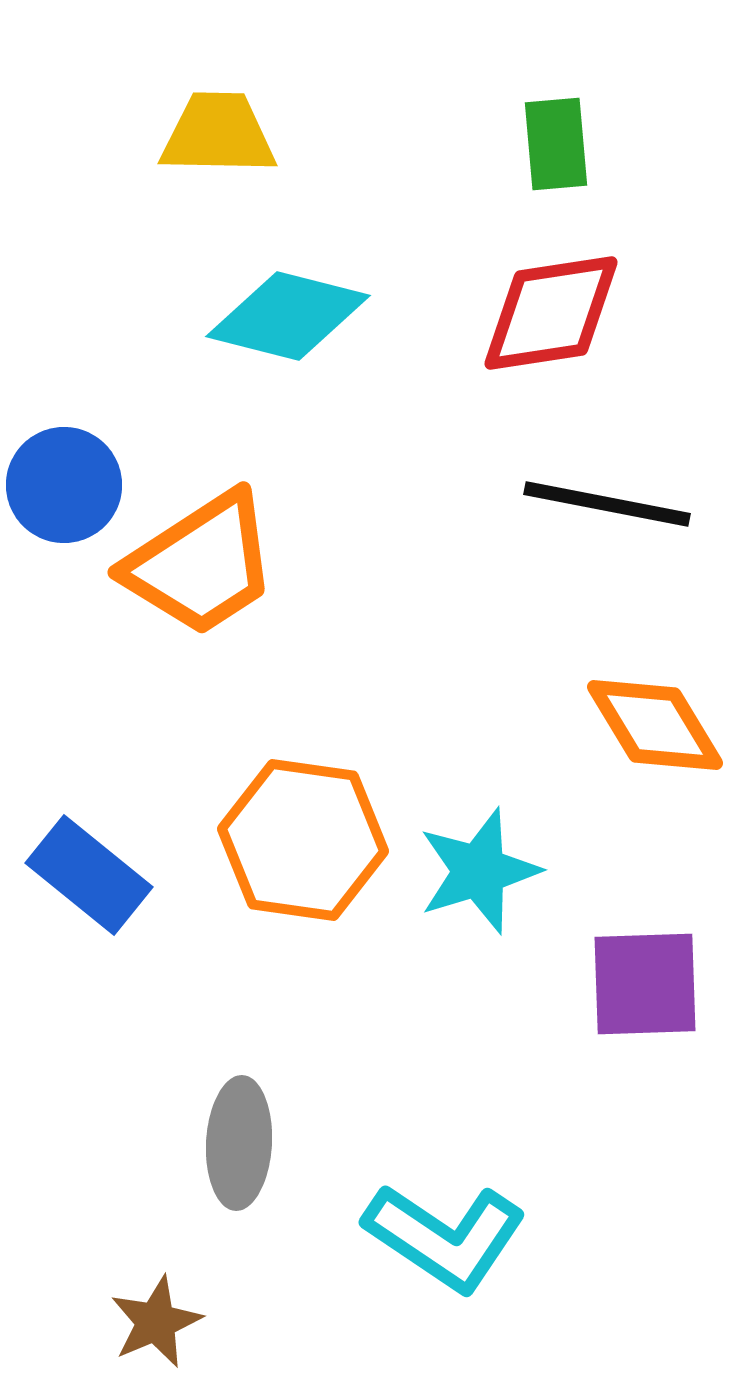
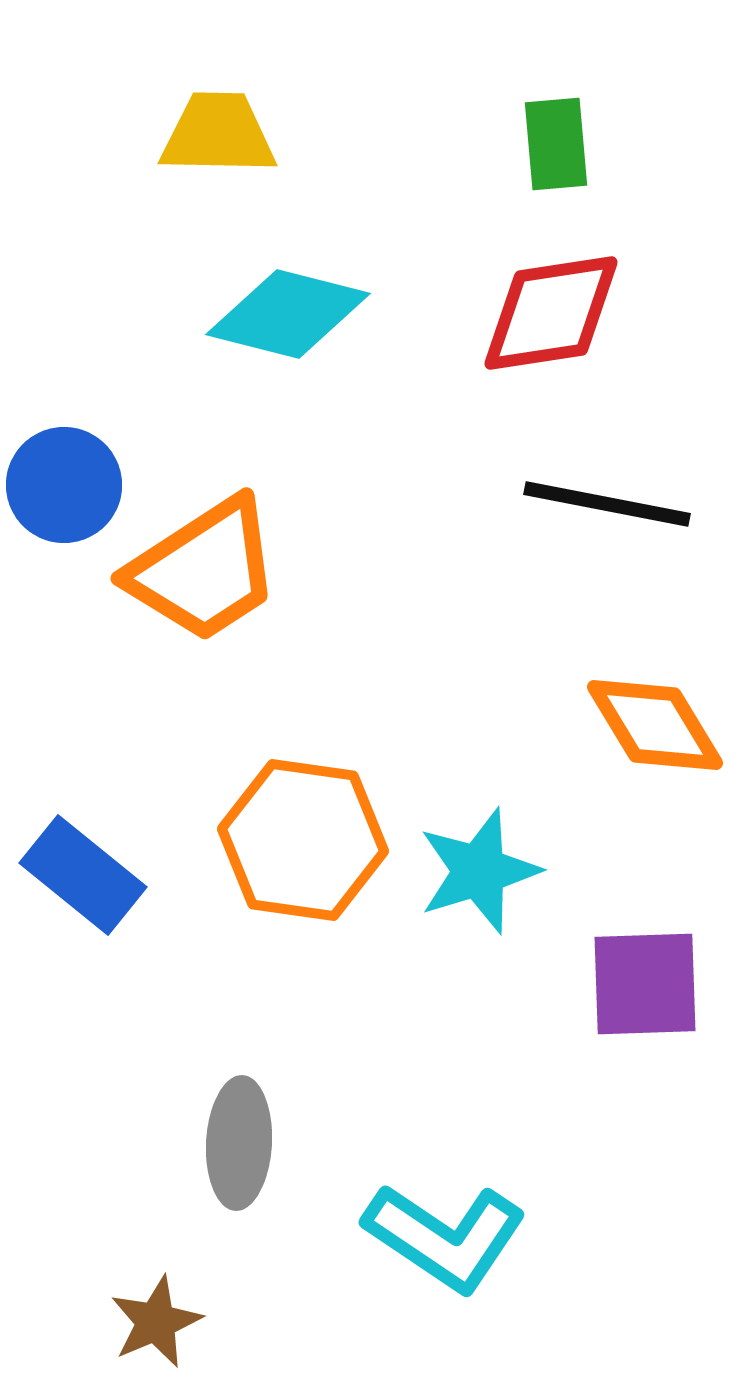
cyan diamond: moved 2 px up
orange trapezoid: moved 3 px right, 6 px down
blue rectangle: moved 6 px left
